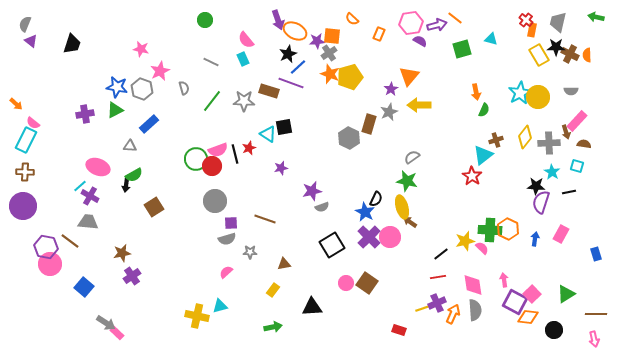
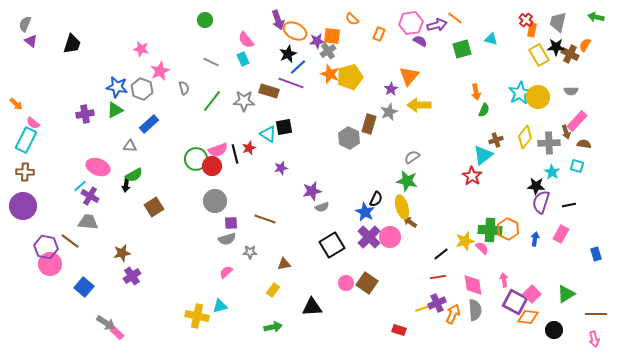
gray cross at (329, 53): moved 1 px left, 2 px up
orange semicircle at (587, 55): moved 2 px left, 10 px up; rotated 32 degrees clockwise
black line at (569, 192): moved 13 px down
